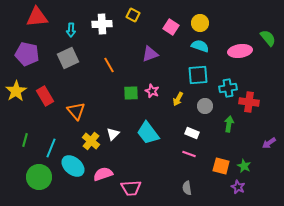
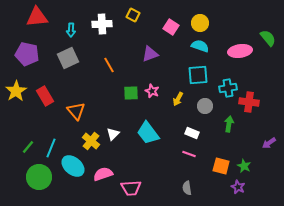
green line: moved 3 px right, 7 px down; rotated 24 degrees clockwise
